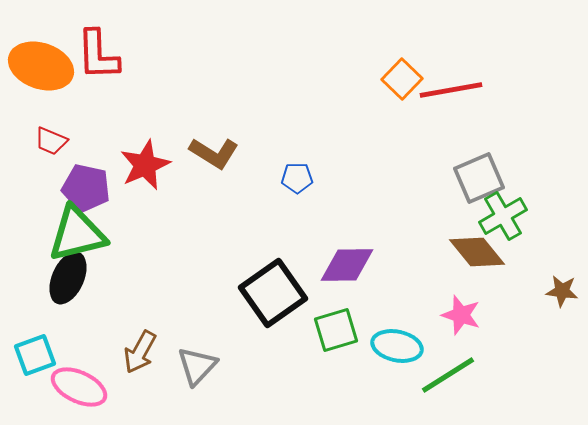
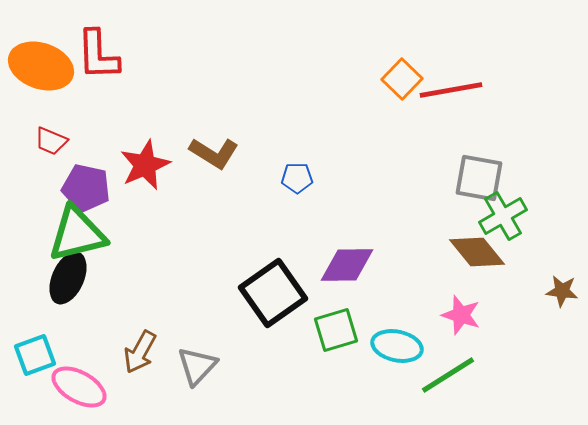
gray square: rotated 33 degrees clockwise
pink ellipse: rotated 4 degrees clockwise
